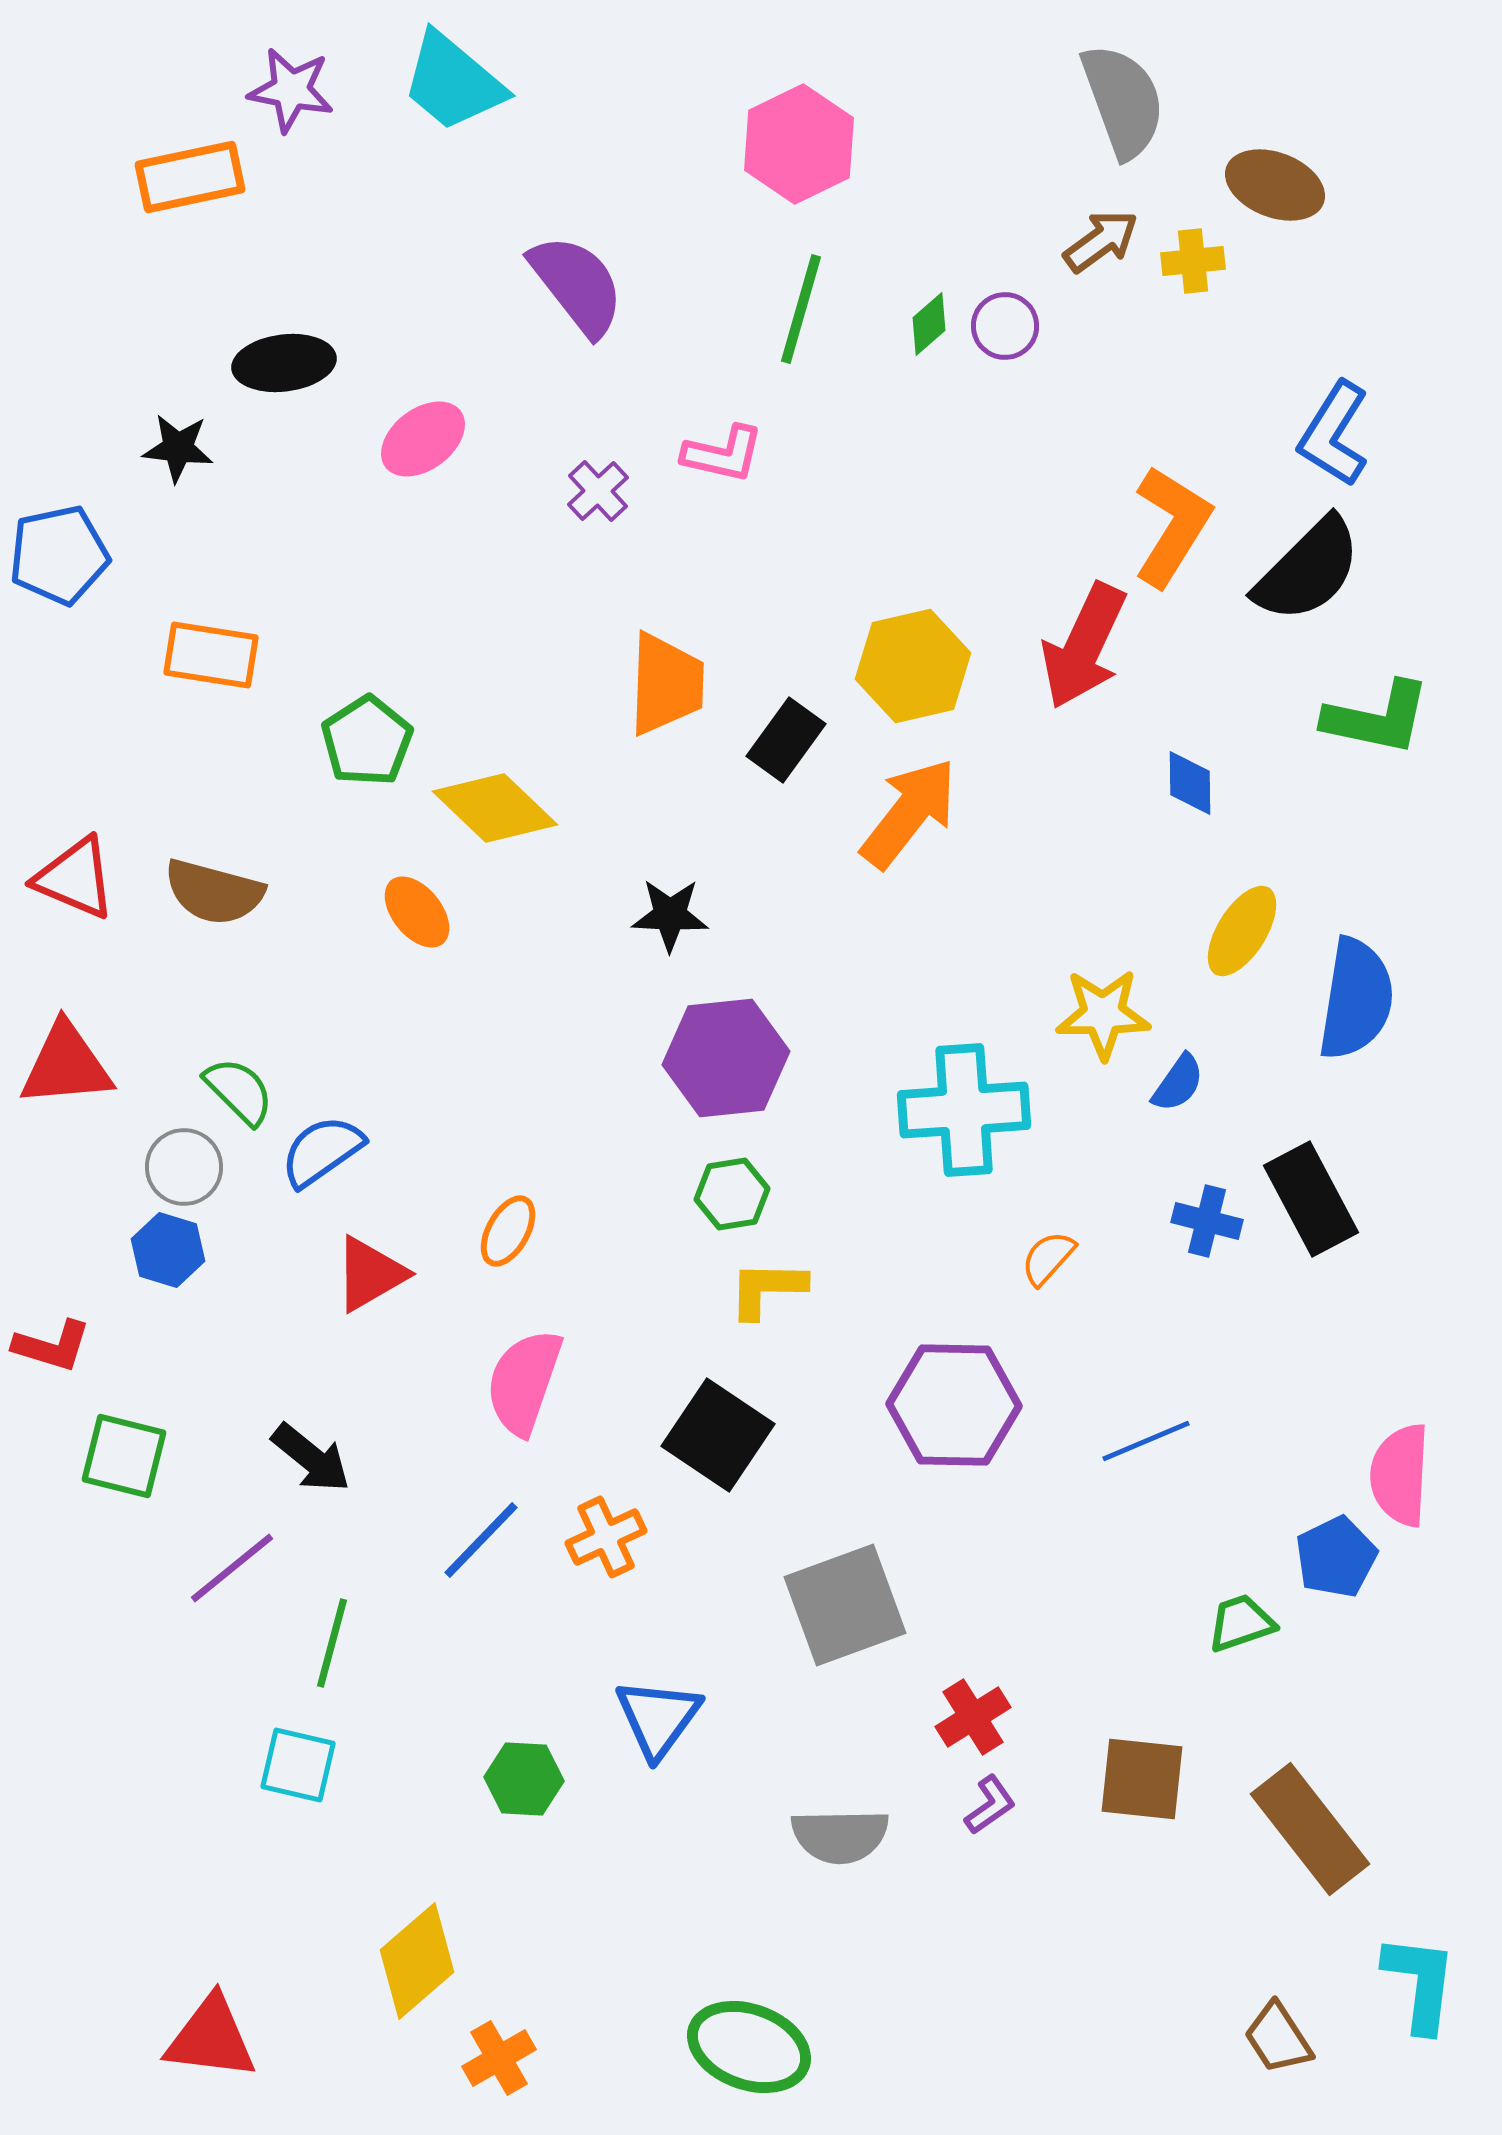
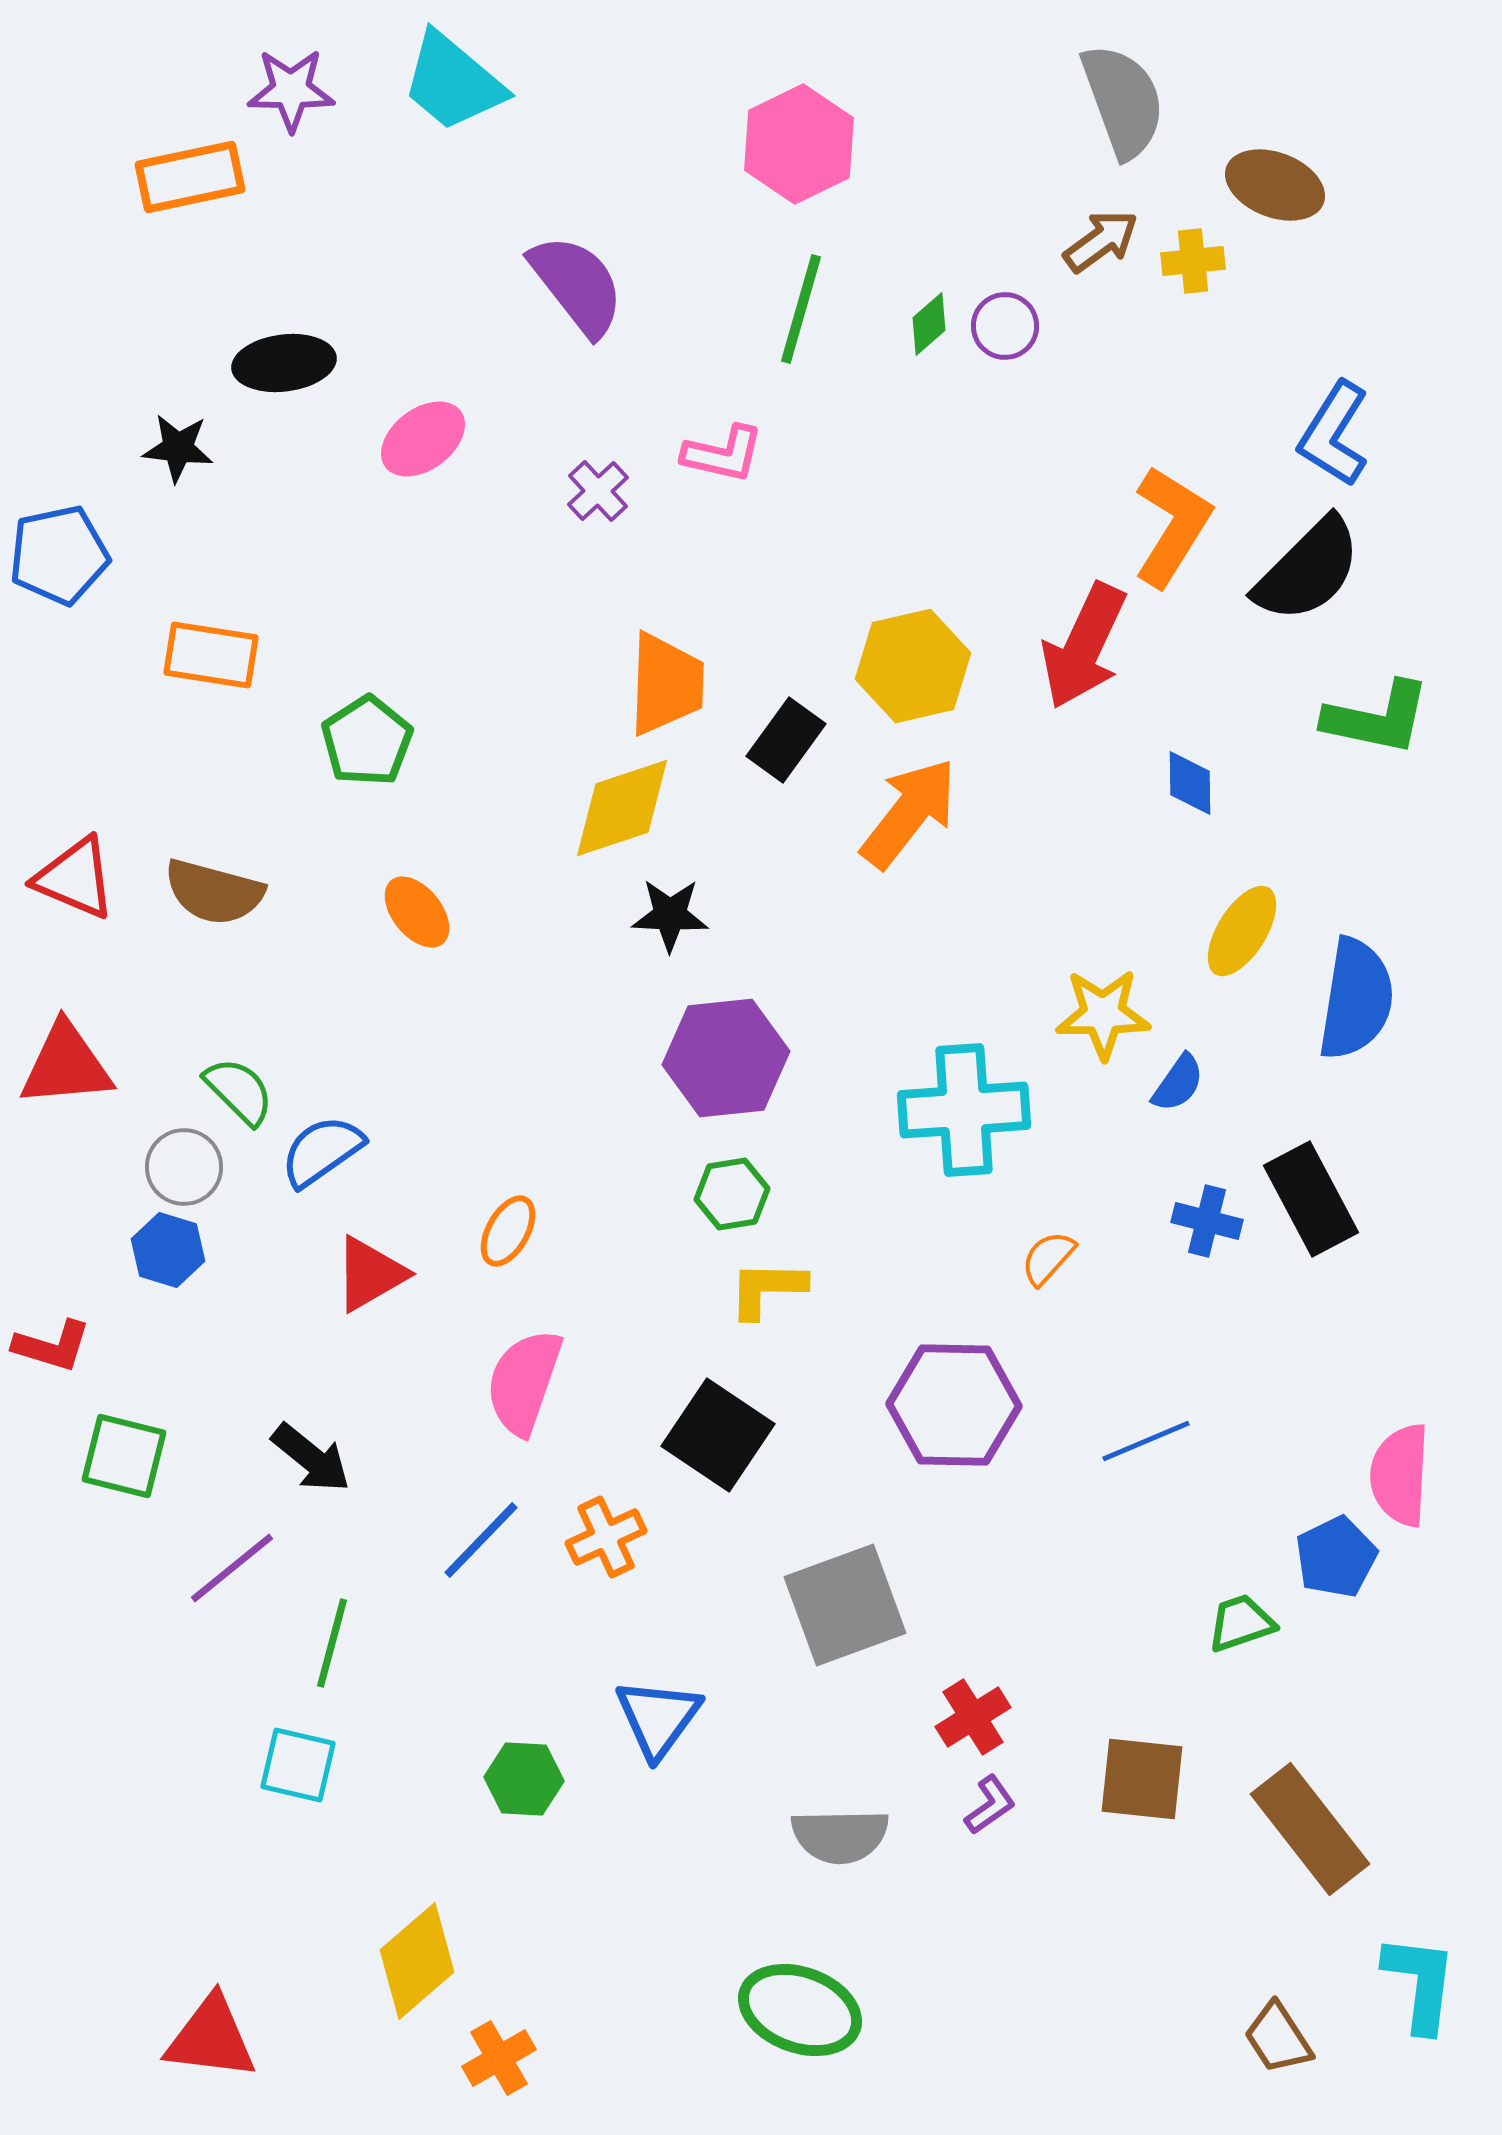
purple star at (291, 90): rotated 10 degrees counterclockwise
yellow diamond at (495, 808): moved 127 px right; rotated 62 degrees counterclockwise
green ellipse at (749, 2047): moved 51 px right, 37 px up
